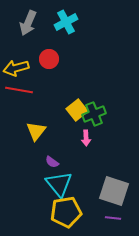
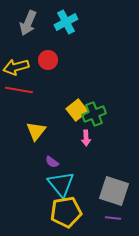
red circle: moved 1 px left, 1 px down
yellow arrow: moved 1 px up
cyan triangle: moved 2 px right
